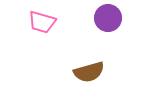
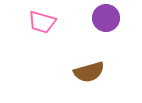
purple circle: moved 2 px left
